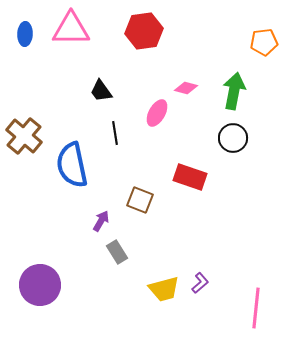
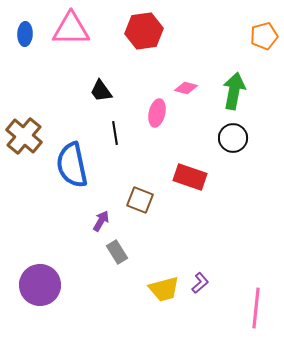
orange pentagon: moved 6 px up; rotated 8 degrees counterclockwise
pink ellipse: rotated 16 degrees counterclockwise
